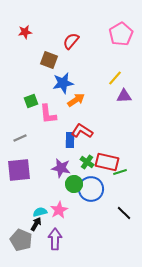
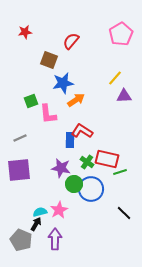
red rectangle: moved 3 px up
